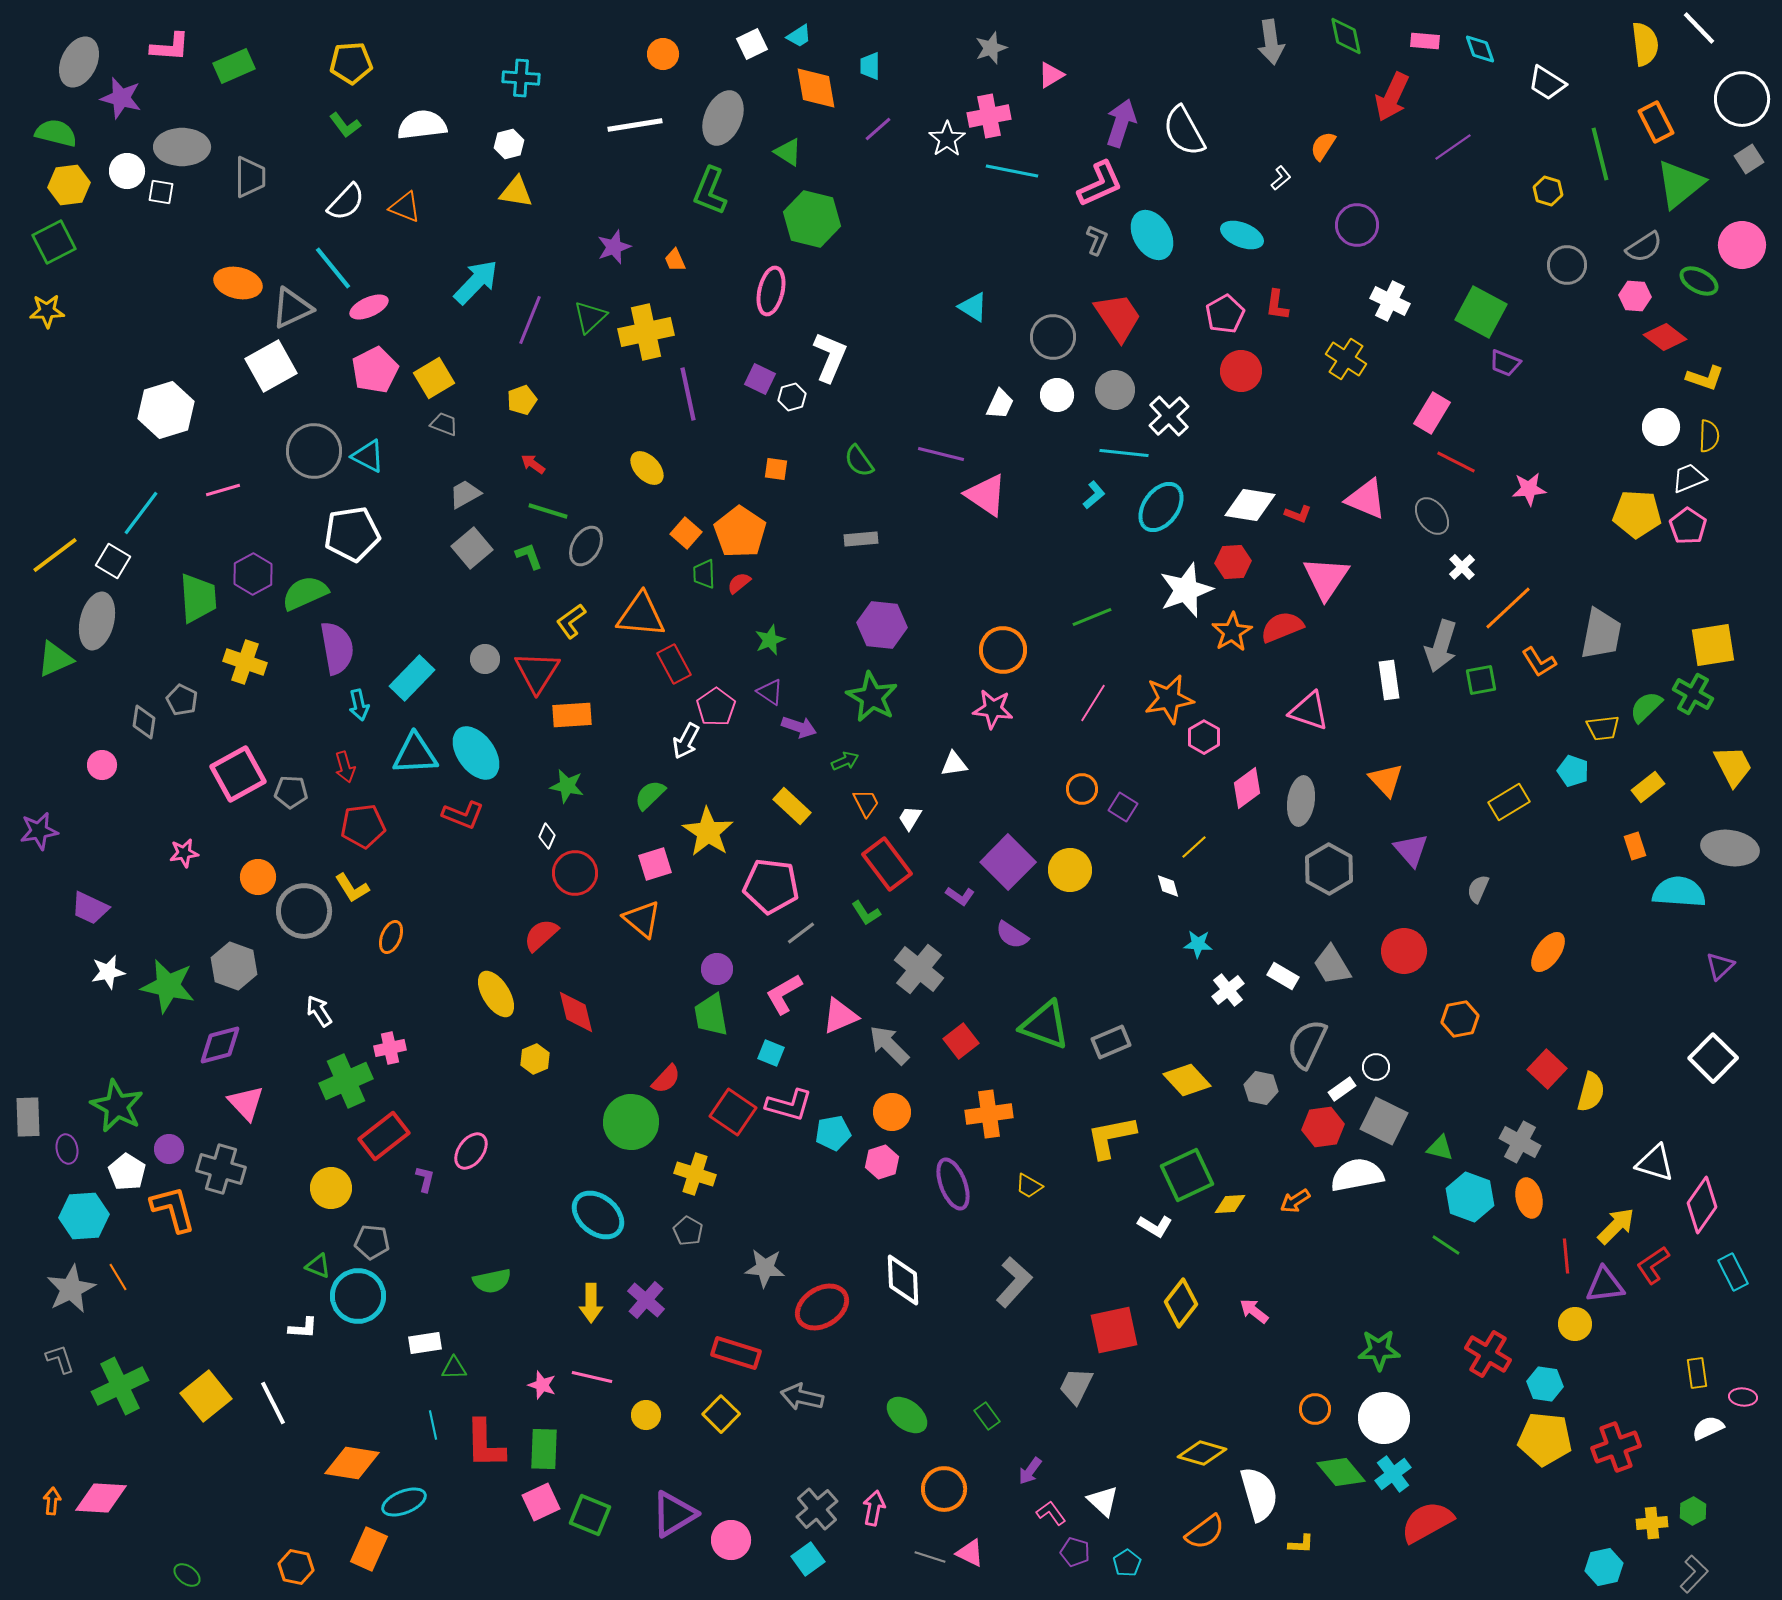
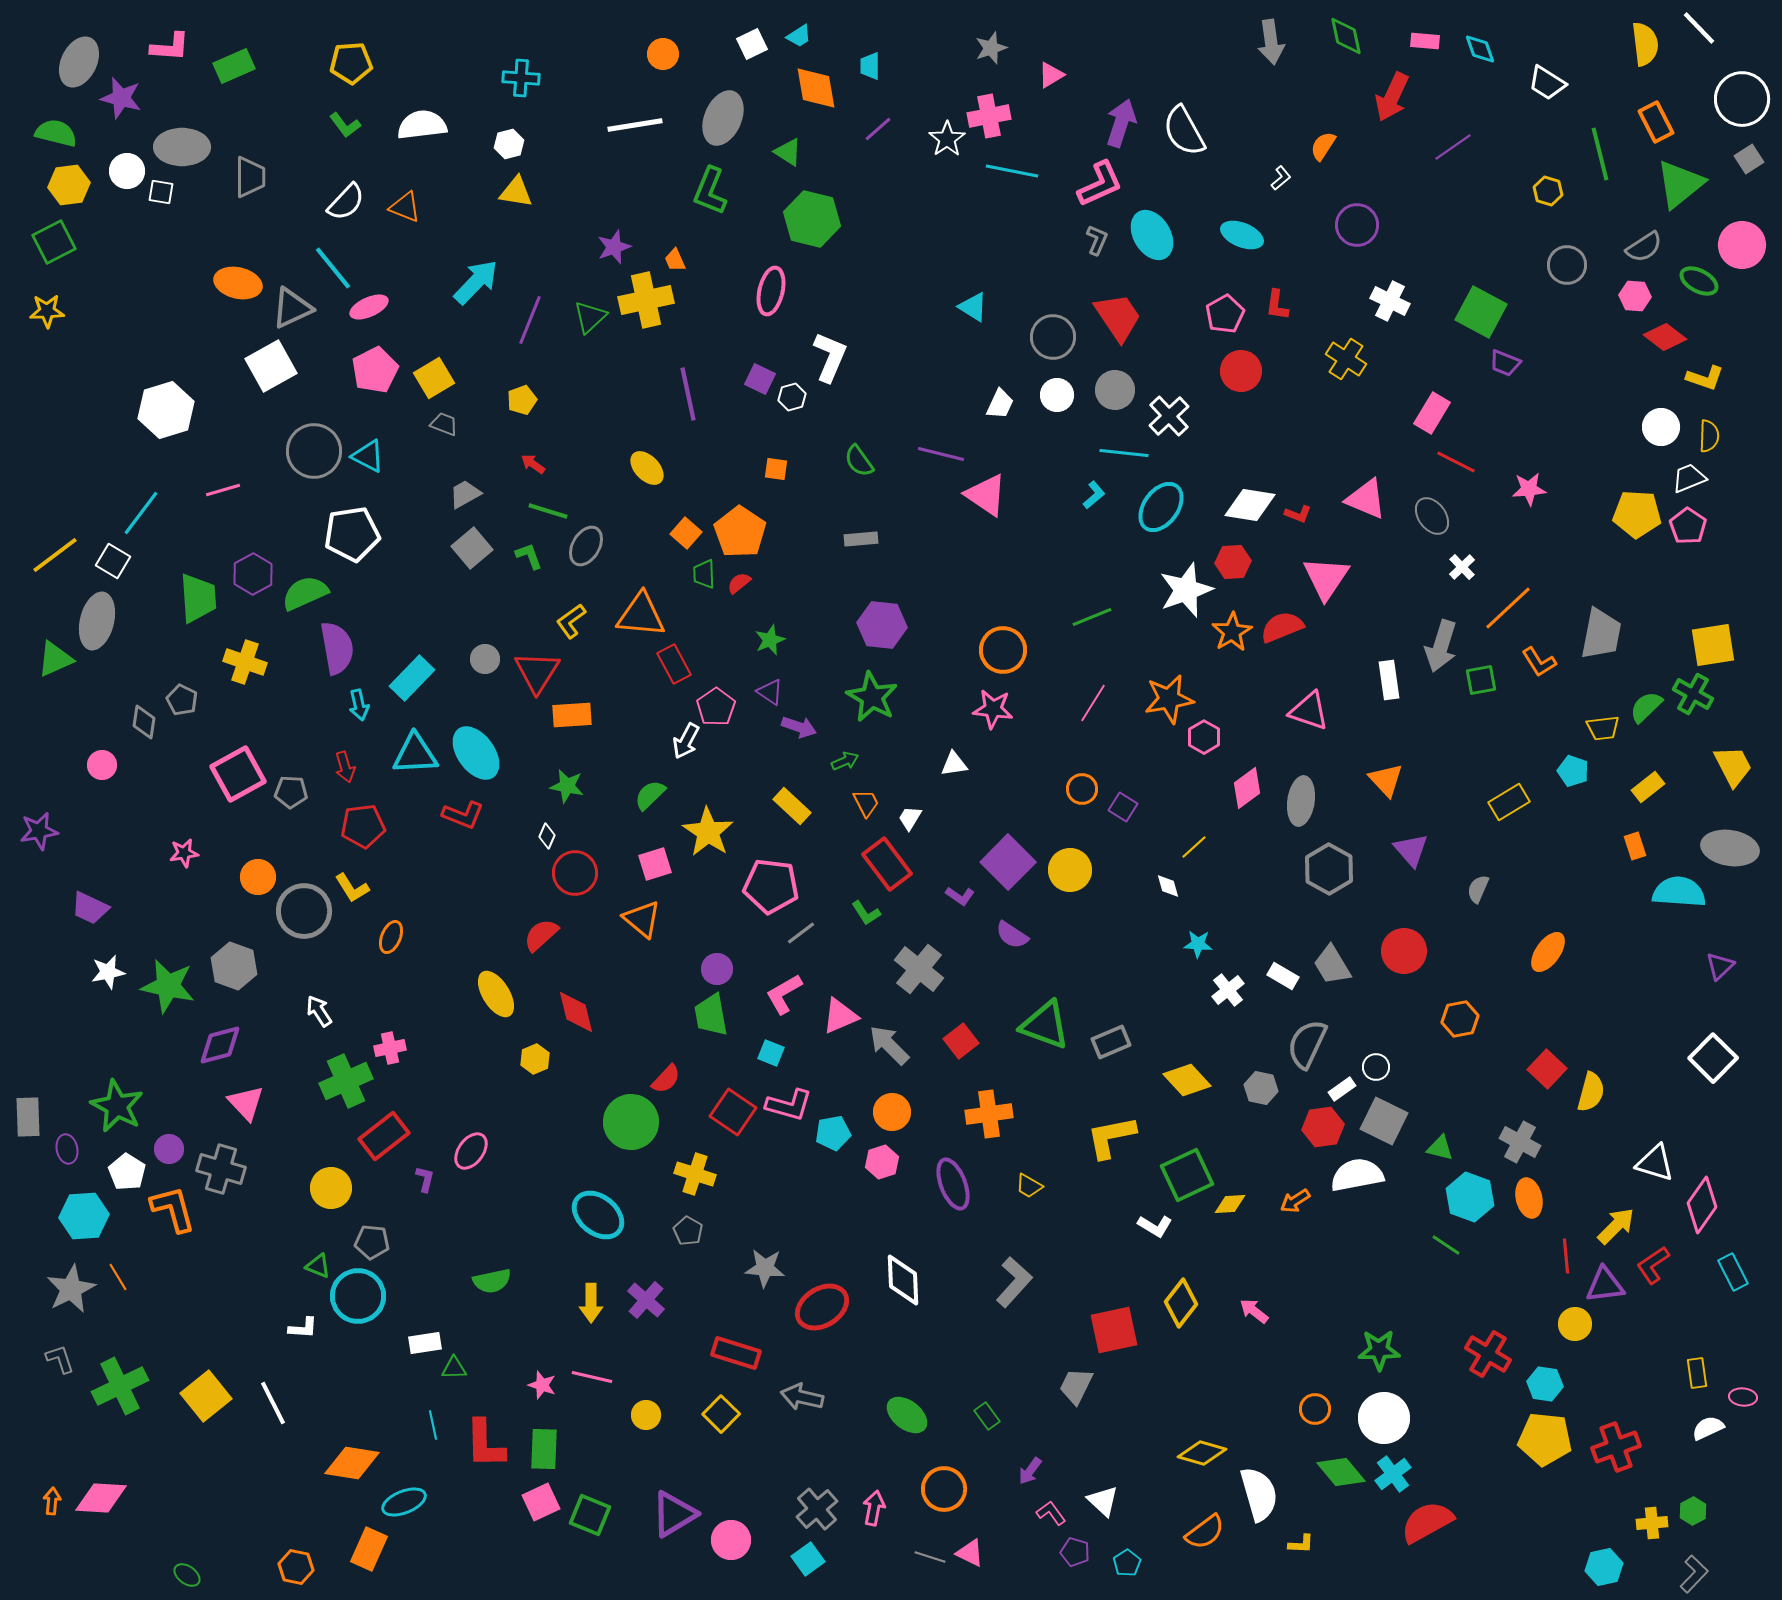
yellow cross at (646, 332): moved 32 px up
